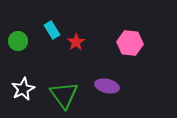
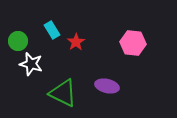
pink hexagon: moved 3 px right
white star: moved 8 px right, 25 px up; rotated 30 degrees counterclockwise
green triangle: moved 1 px left, 2 px up; rotated 28 degrees counterclockwise
